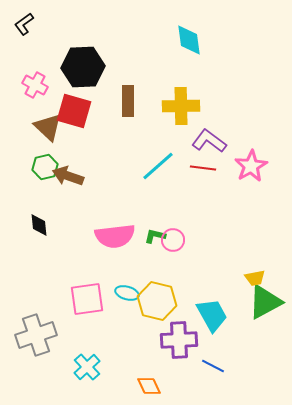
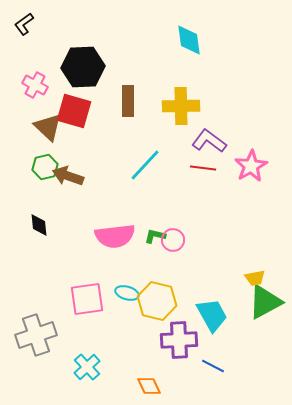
cyan line: moved 13 px left, 1 px up; rotated 6 degrees counterclockwise
